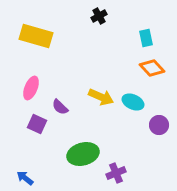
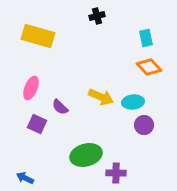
black cross: moved 2 px left; rotated 14 degrees clockwise
yellow rectangle: moved 2 px right
orange diamond: moved 3 px left, 1 px up
cyan ellipse: rotated 30 degrees counterclockwise
purple circle: moved 15 px left
green ellipse: moved 3 px right, 1 px down
purple cross: rotated 24 degrees clockwise
blue arrow: rotated 12 degrees counterclockwise
